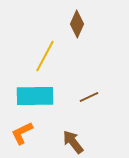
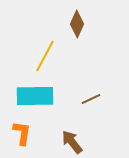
brown line: moved 2 px right, 2 px down
orange L-shape: rotated 125 degrees clockwise
brown arrow: moved 1 px left
